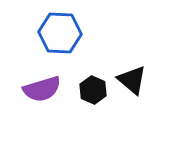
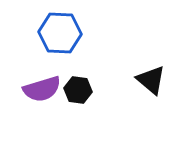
black triangle: moved 19 px right
black hexagon: moved 15 px left; rotated 16 degrees counterclockwise
